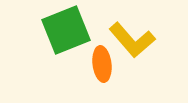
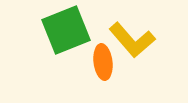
orange ellipse: moved 1 px right, 2 px up
